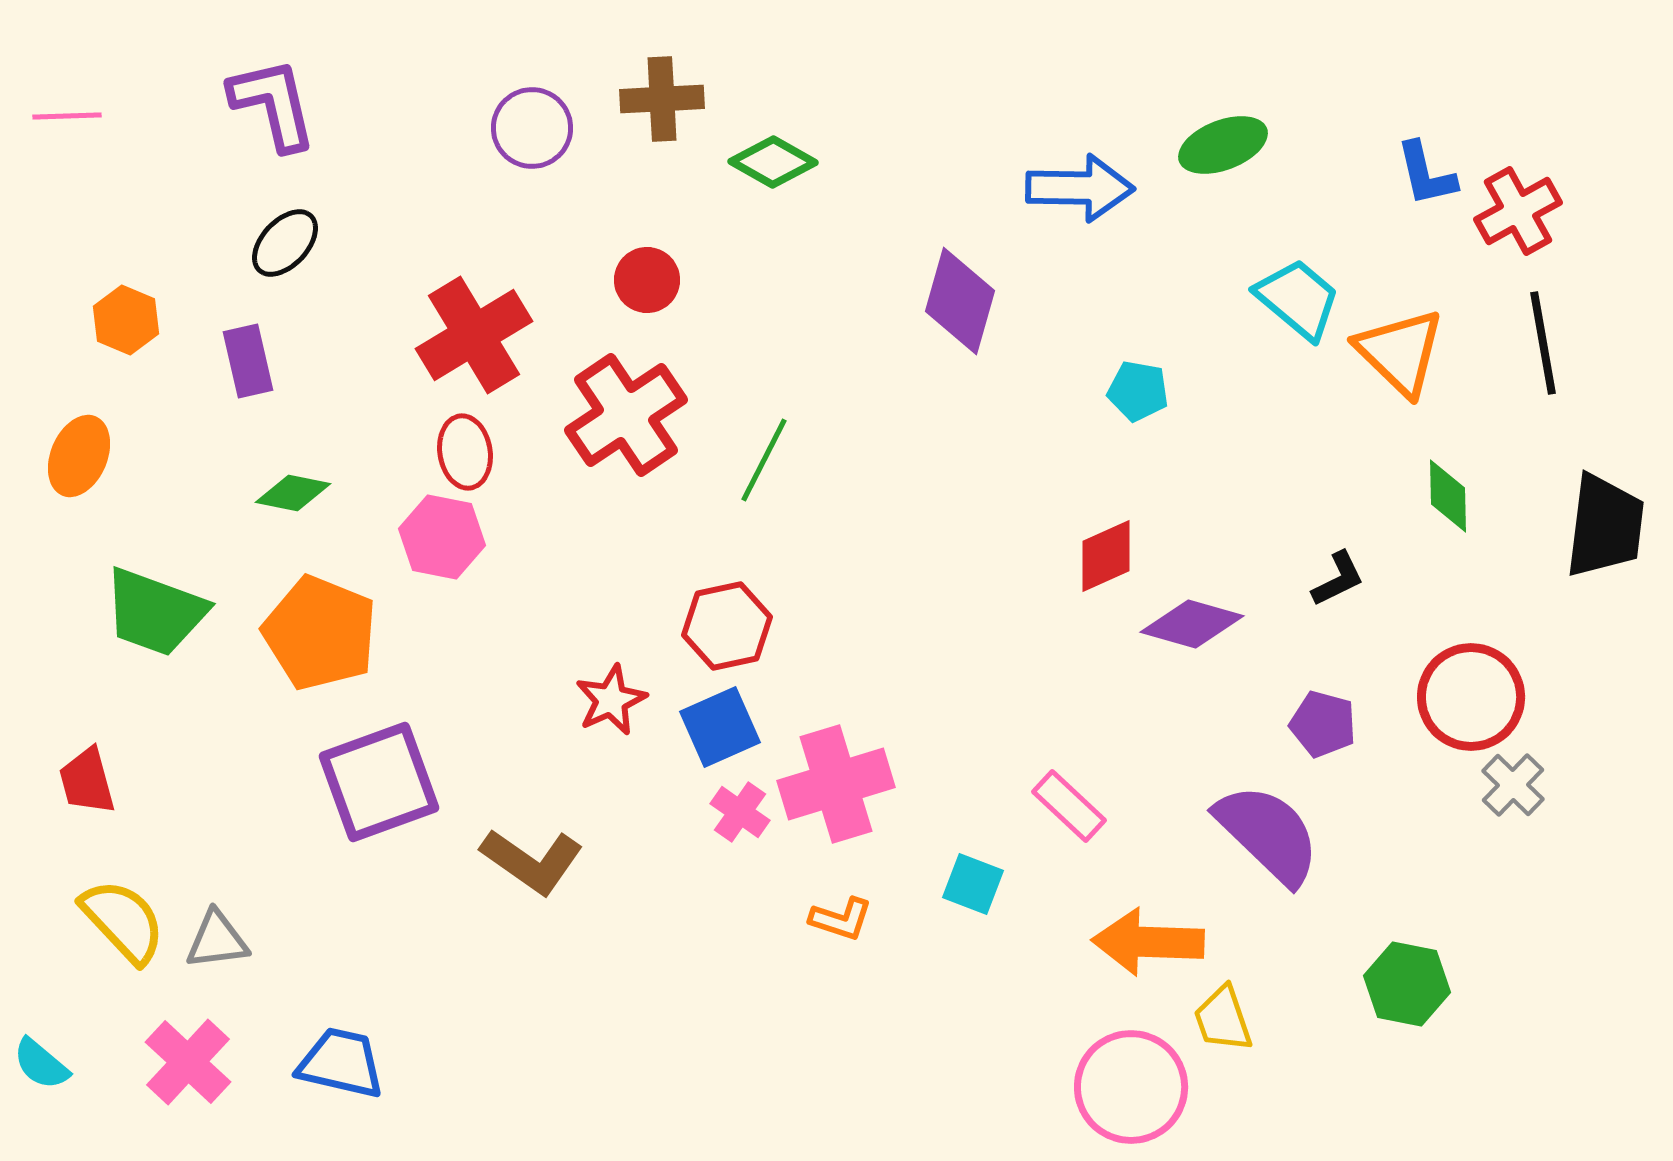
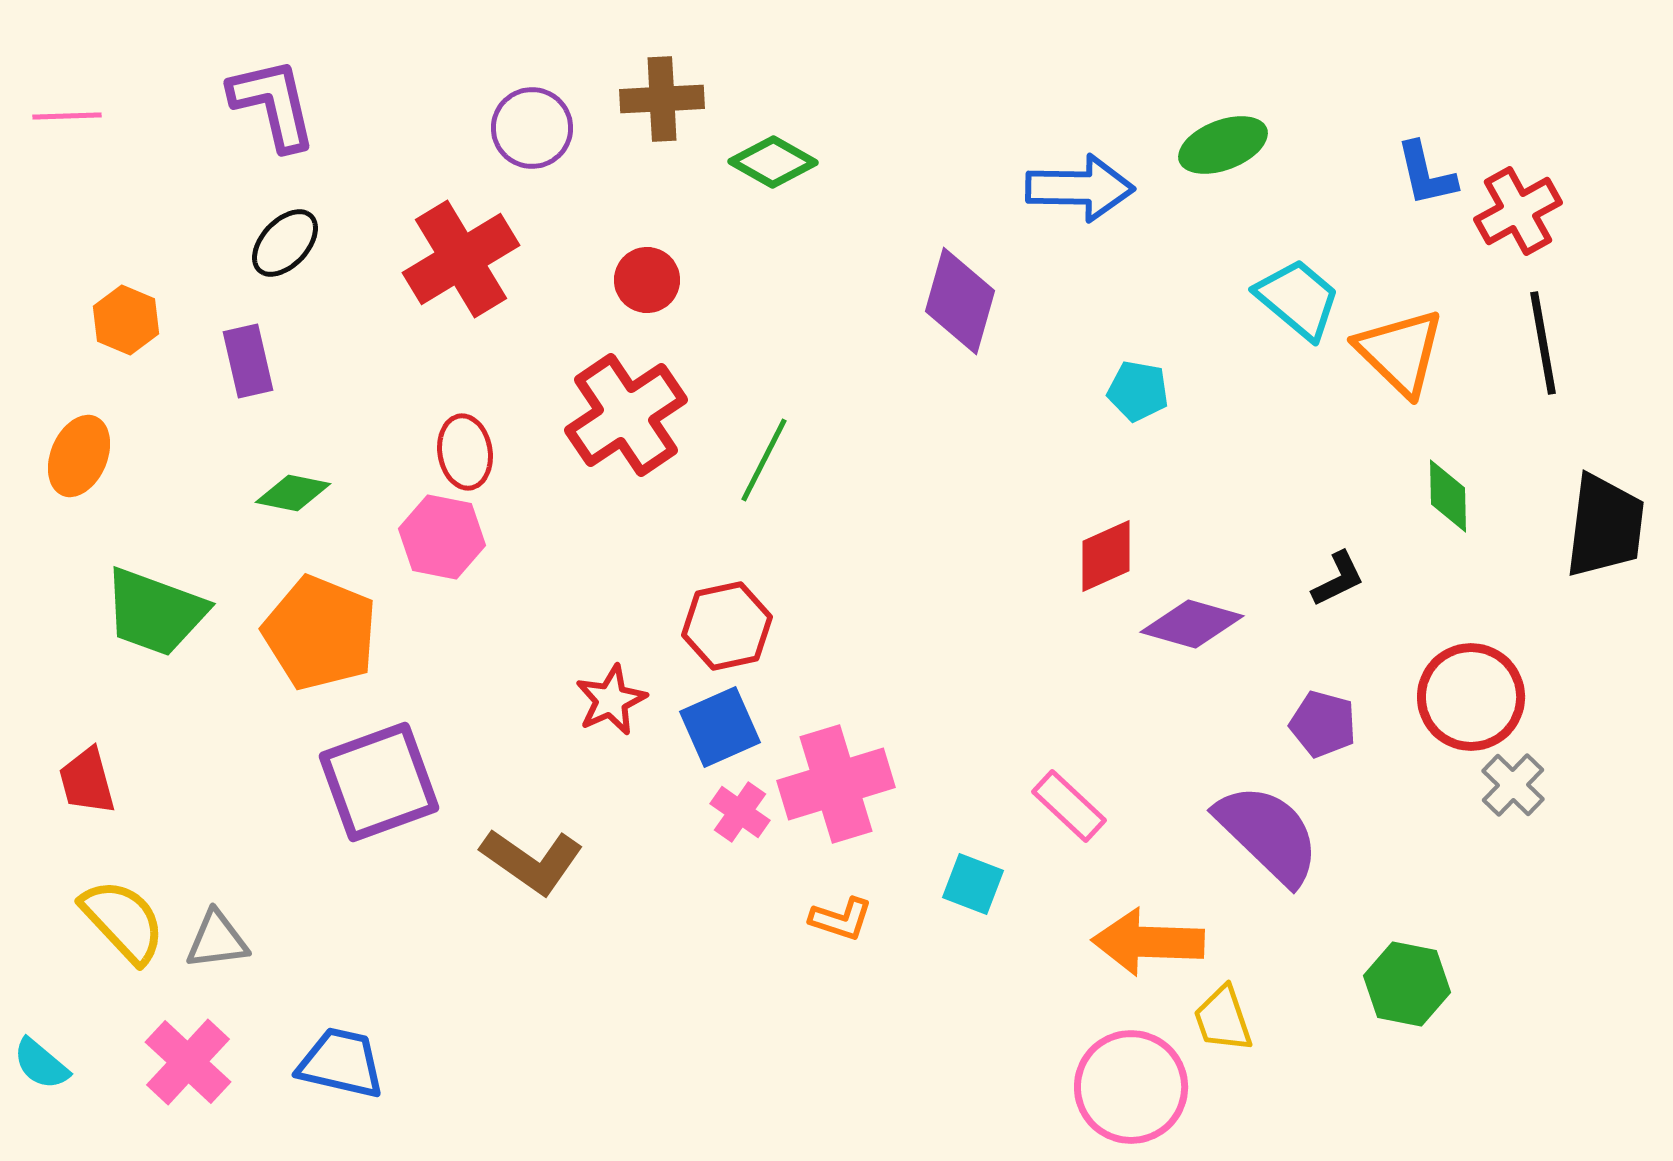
red cross at (474, 335): moved 13 px left, 76 px up
